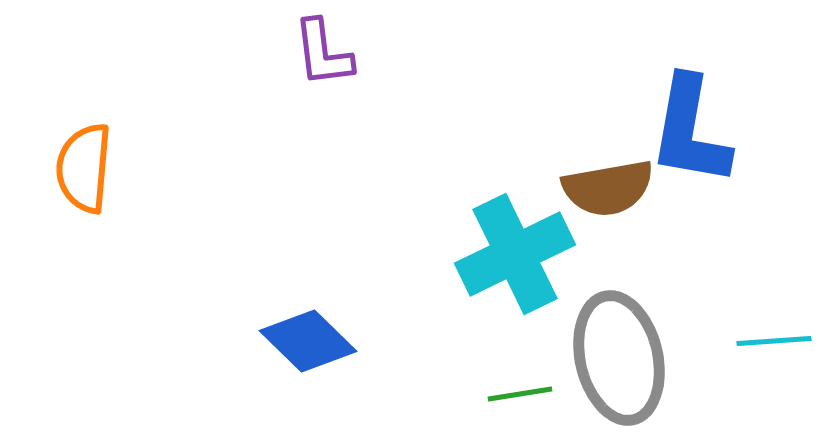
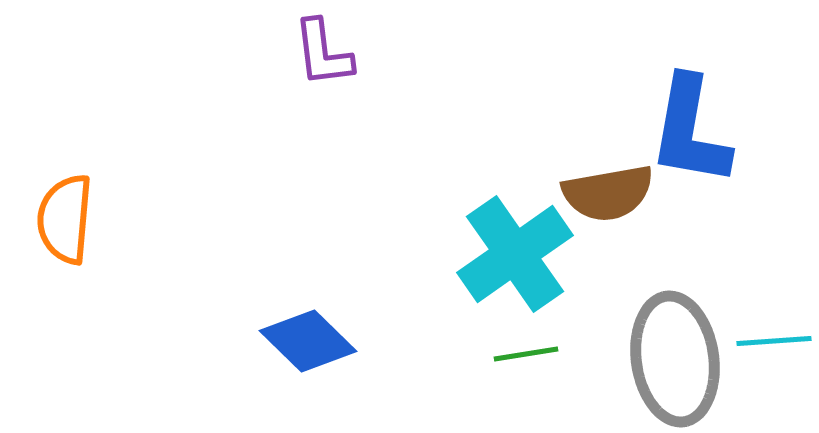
orange semicircle: moved 19 px left, 51 px down
brown semicircle: moved 5 px down
cyan cross: rotated 9 degrees counterclockwise
gray ellipse: moved 56 px right, 1 px down; rotated 5 degrees clockwise
green line: moved 6 px right, 40 px up
